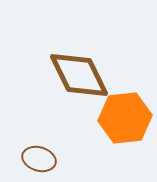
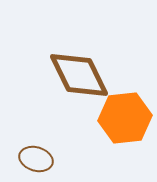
brown ellipse: moved 3 px left
